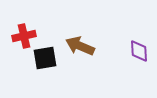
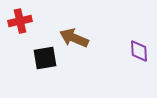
red cross: moved 4 px left, 15 px up
brown arrow: moved 6 px left, 8 px up
